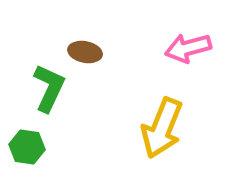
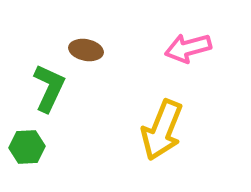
brown ellipse: moved 1 px right, 2 px up
yellow arrow: moved 2 px down
green hexagon: rotated 12 degrees counterclockwise
